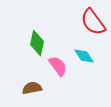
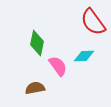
cyan diamond: rotated 60 degrees counterclockwise
brown semicircle: moved 3 px right
